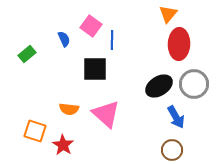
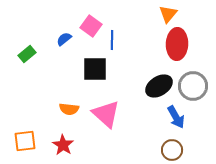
blue semicircle: rotated 105 degrees counterclockwise
red ellipse: moved 2 px left
gray circle: moved 1 px left, 2 px down
orange square: moved 10 px left, 10 px down; rotated 25 degrees counterclockwise
